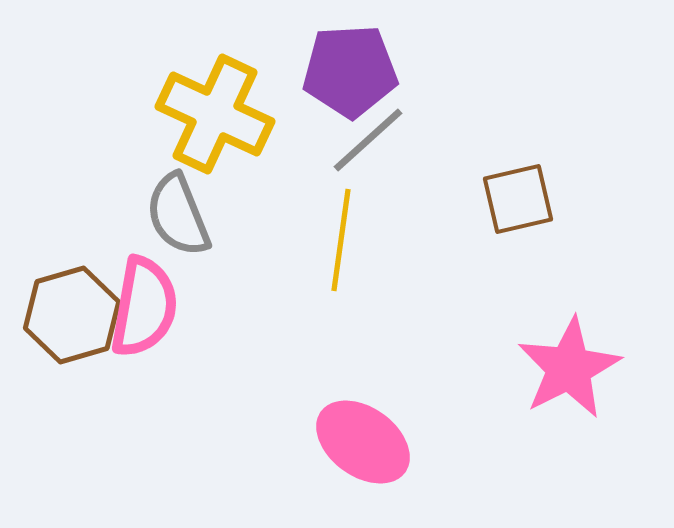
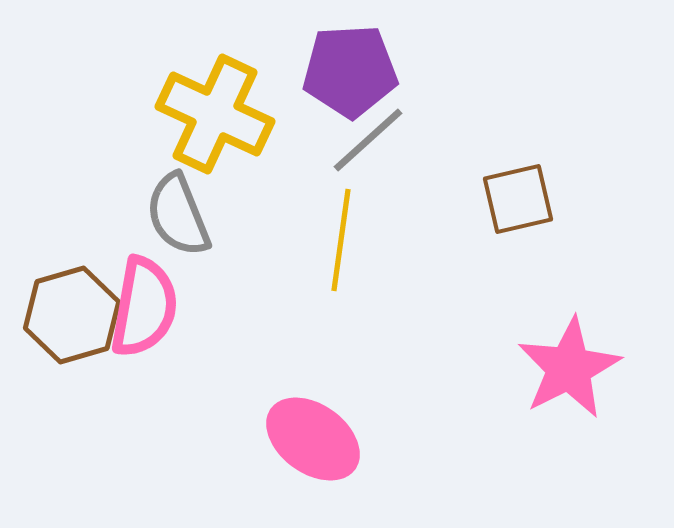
pink ellipse: moved 50 px left, 3 px up
